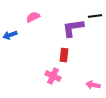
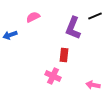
black line: rotated 16 degrees counterclockwise
purple L-shape: rotated 60 degrees counterclockwise
